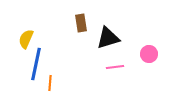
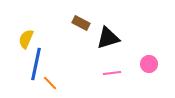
brown rectangle: rotated 54 degrees counterclockwise
pink circle: moved 10 px down
pink line: moved 3 px left, 6 px down
orange line: rotated 49 degrees counterclockwise
